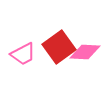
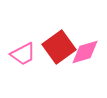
pink diamond: rotated 20 degrees counterclockwise
